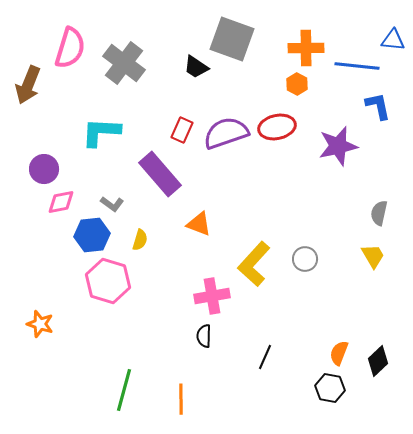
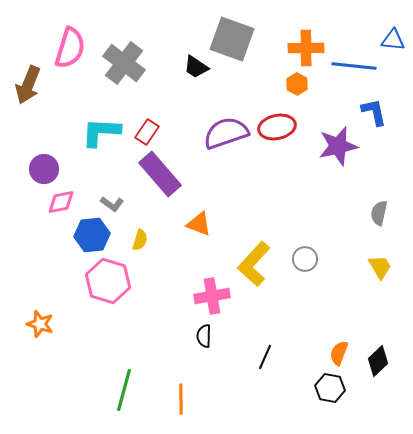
blue line: moved 3 px left
blue L-shape: moved 4 px left, 6 px down
red rectangle: moved 35 px left, 2 px down; rotated 10 degrees clockwise
yellow trapezoid: moved 7 px right, 11 px down
